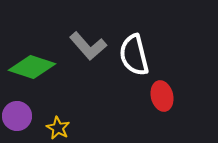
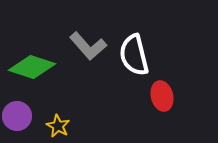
yellow star: moved 2 px up
